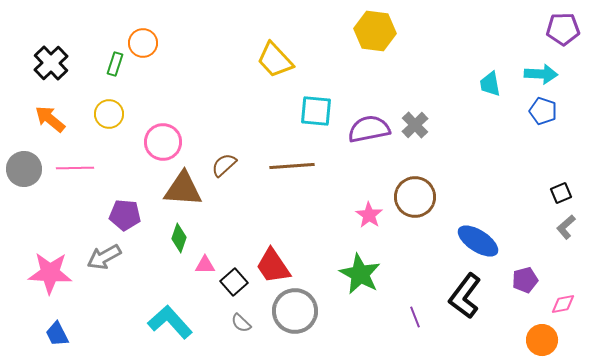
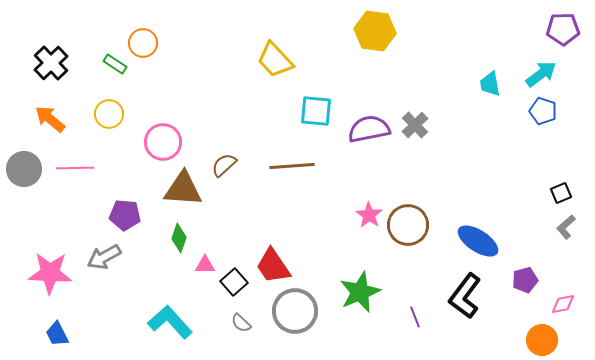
green rectangle at (115, 64): rotated 75 degrees counterclockwise
cyan arrow at (541, 74): rotated 40 degrees counterclockwise
brown circle at (415, 197): moved 7 px left, 28 px down
green star at (360, 274): moved 18 px down; rotated 21 degrees clockwise
